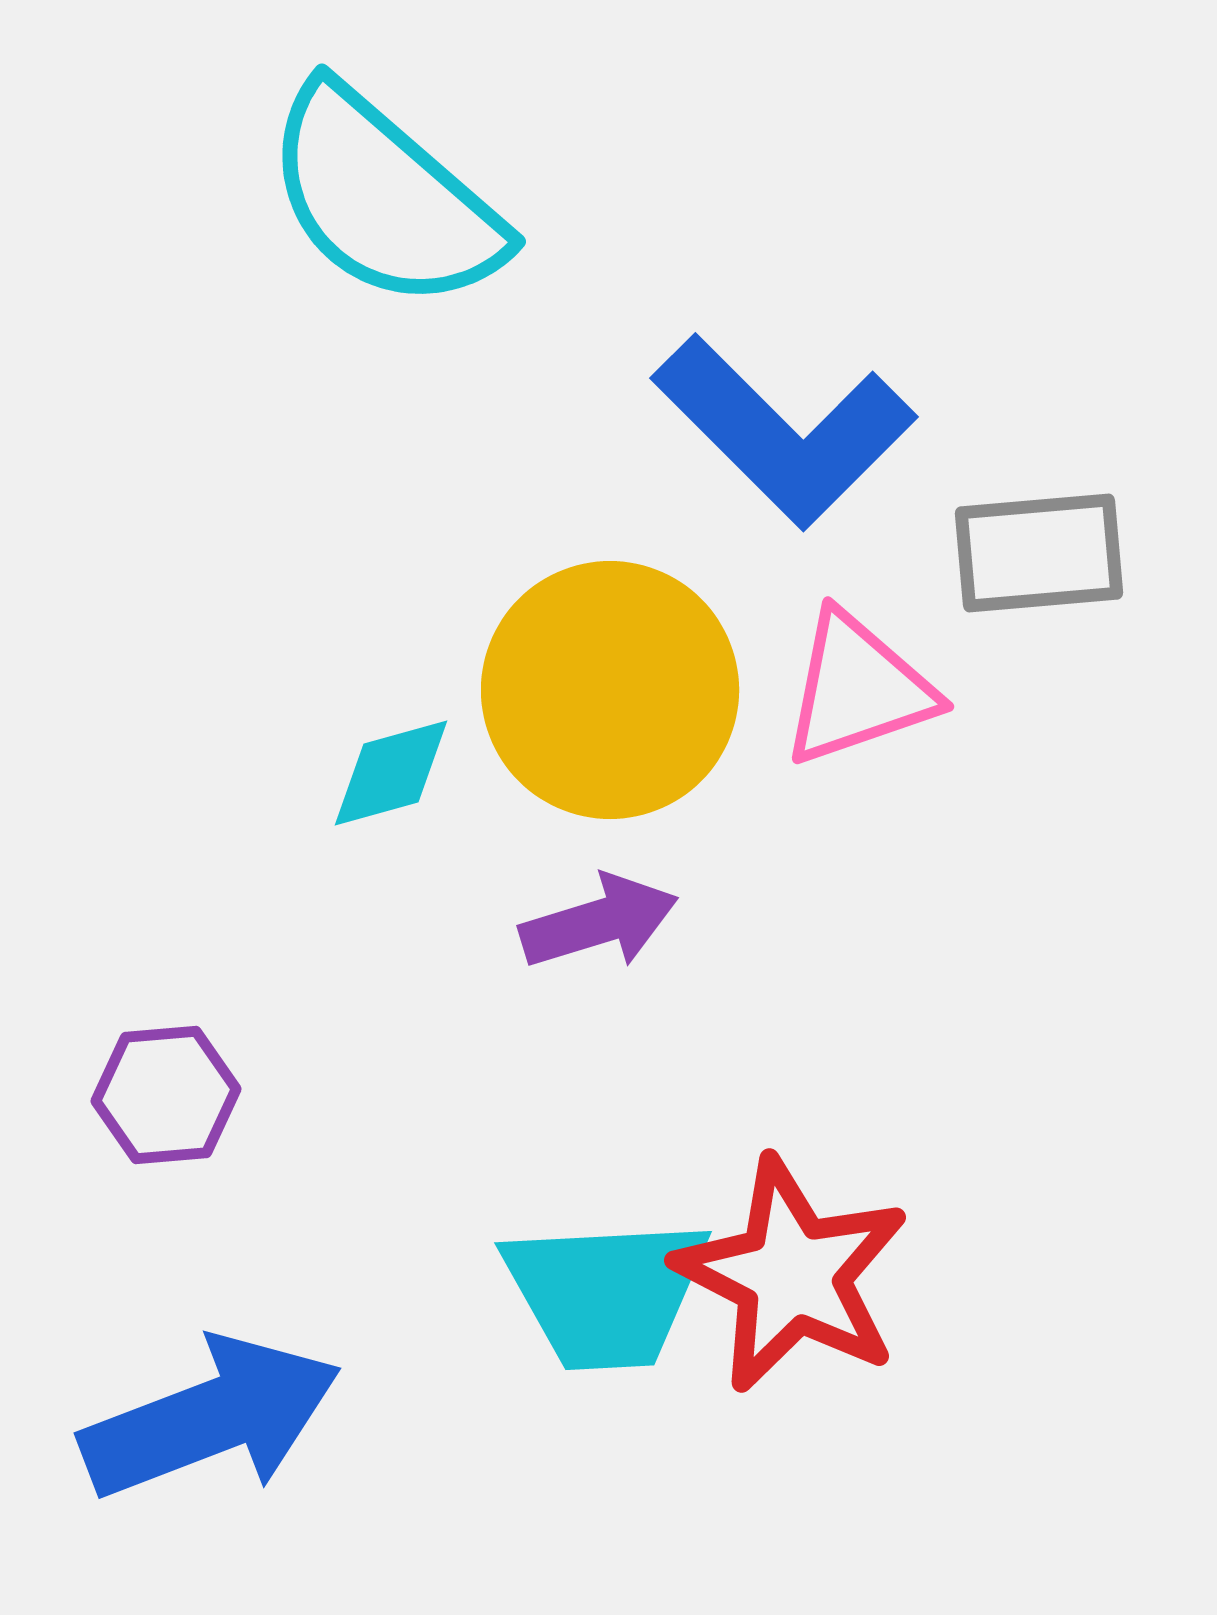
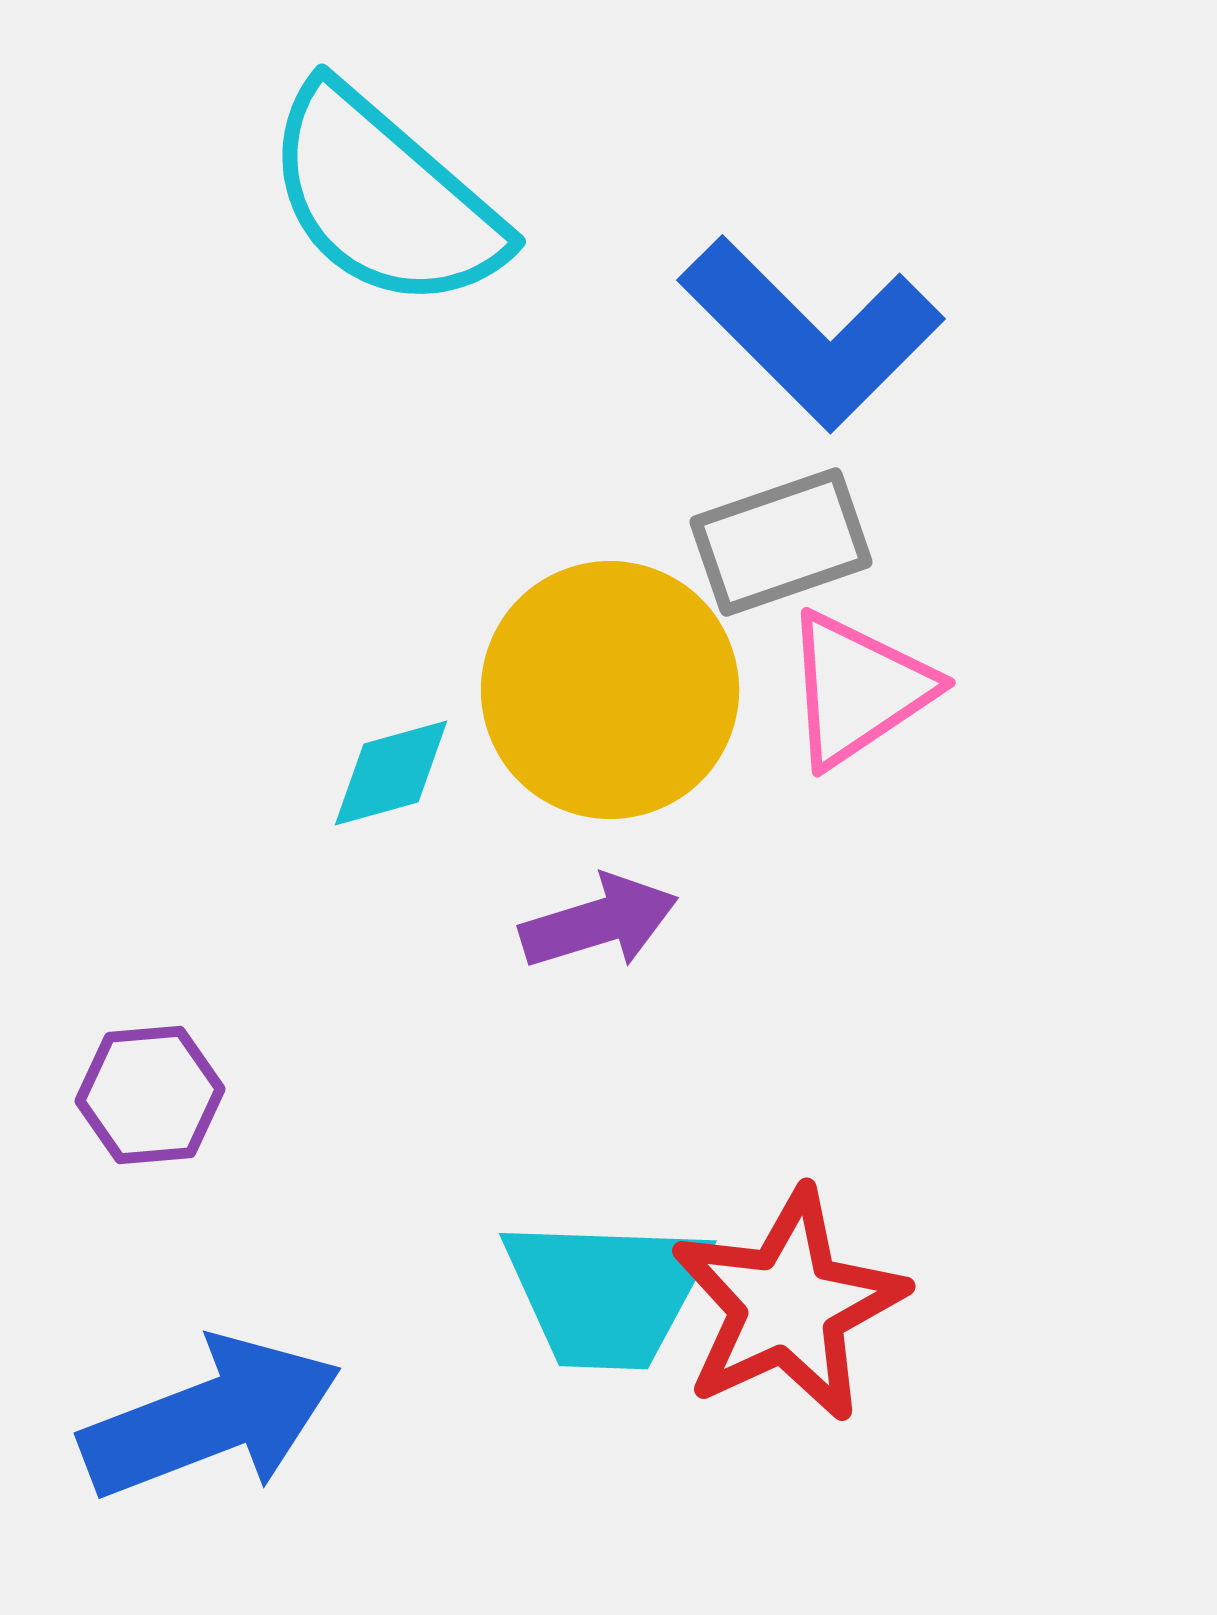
blue L-shape: moved 27 px right, 98 px up
gray rectangle: moved 258 px left, 11 px up; rotated 14 degrees counterclockwise
pink triangle: rotated 15 degrees counterclockwise
purple hexagon: moved 16 px left
red star: moved 4 px left, 30 px down; rotated 20 degrees clockwise
cyan trapezoid: rotated 5 degrees clockwise
